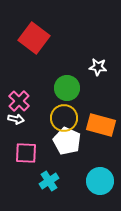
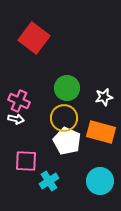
white star: moved 6 px right, 30 px down; rotated 18 degrees counterclockwise
pink cross: rotated 20 degrees counterclockwise
orange rectangle: moved 7 px down
pink square: moved 8 px down
